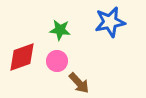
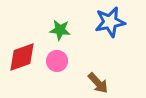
brown arrow: moved 19 px right
